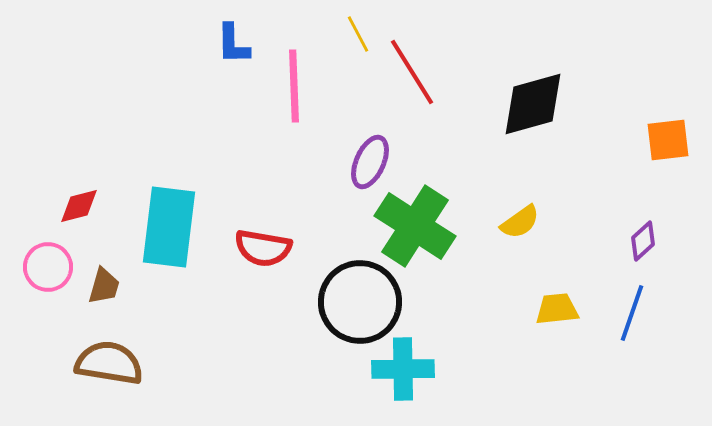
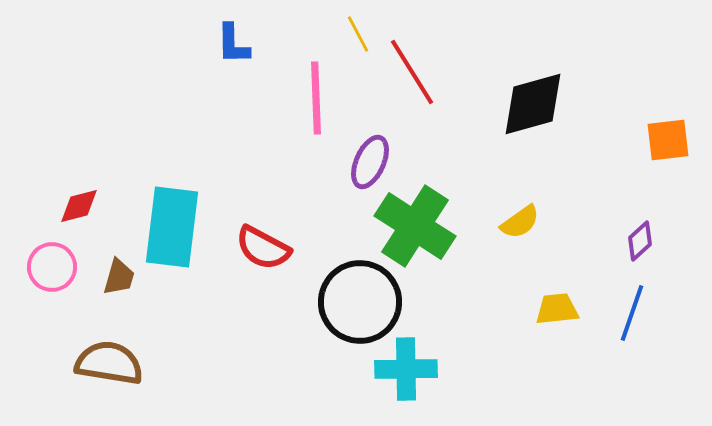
pink line: moved 22 px right, 12 px down
cyan rectangle: moved 3 px right
purple diamond: moved 3 px left
red semicircle: rotated 18 degrees clockwise
pink circle: moved 4 px right
brown trapezoid: moved 15 px right, 9 px up
cyan cross: moved 3 px right
